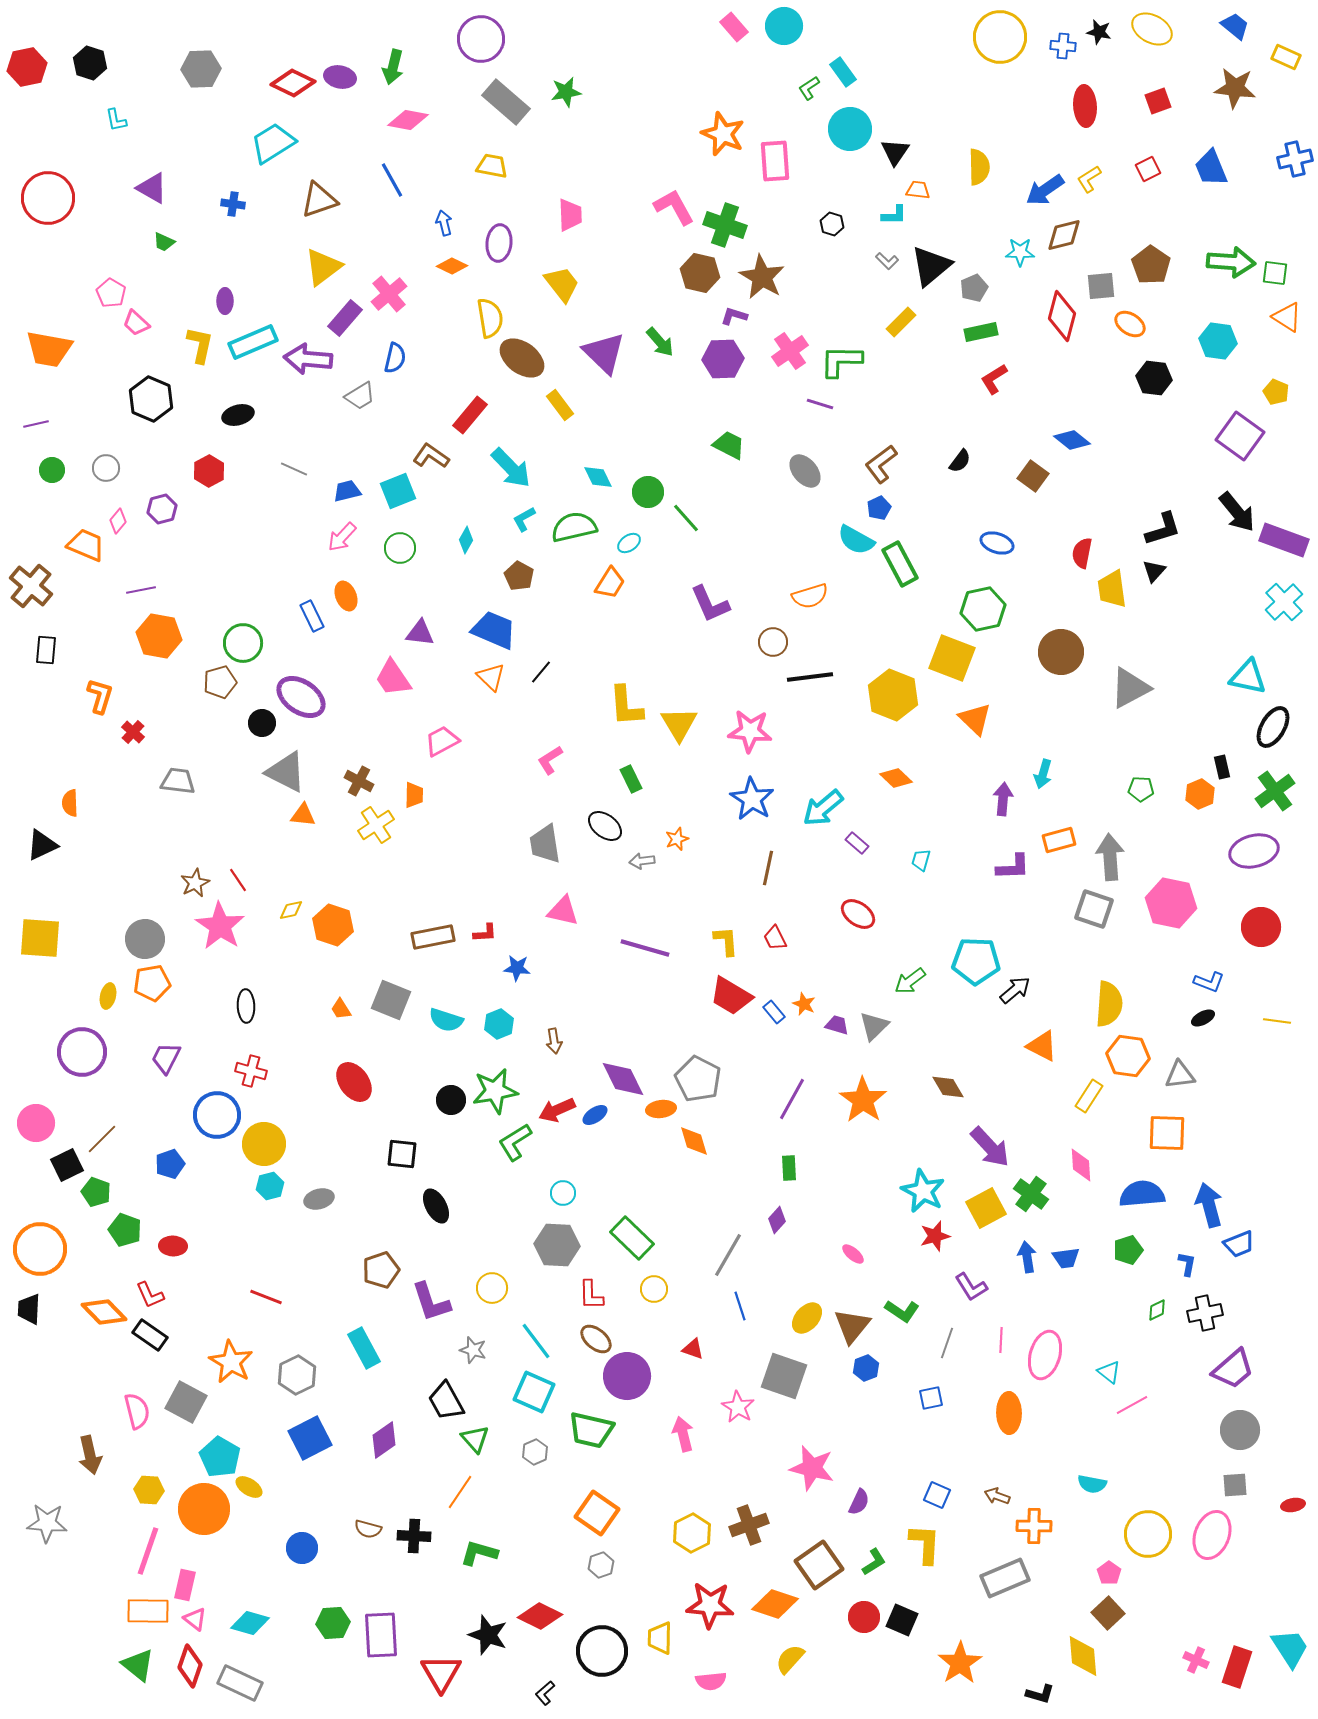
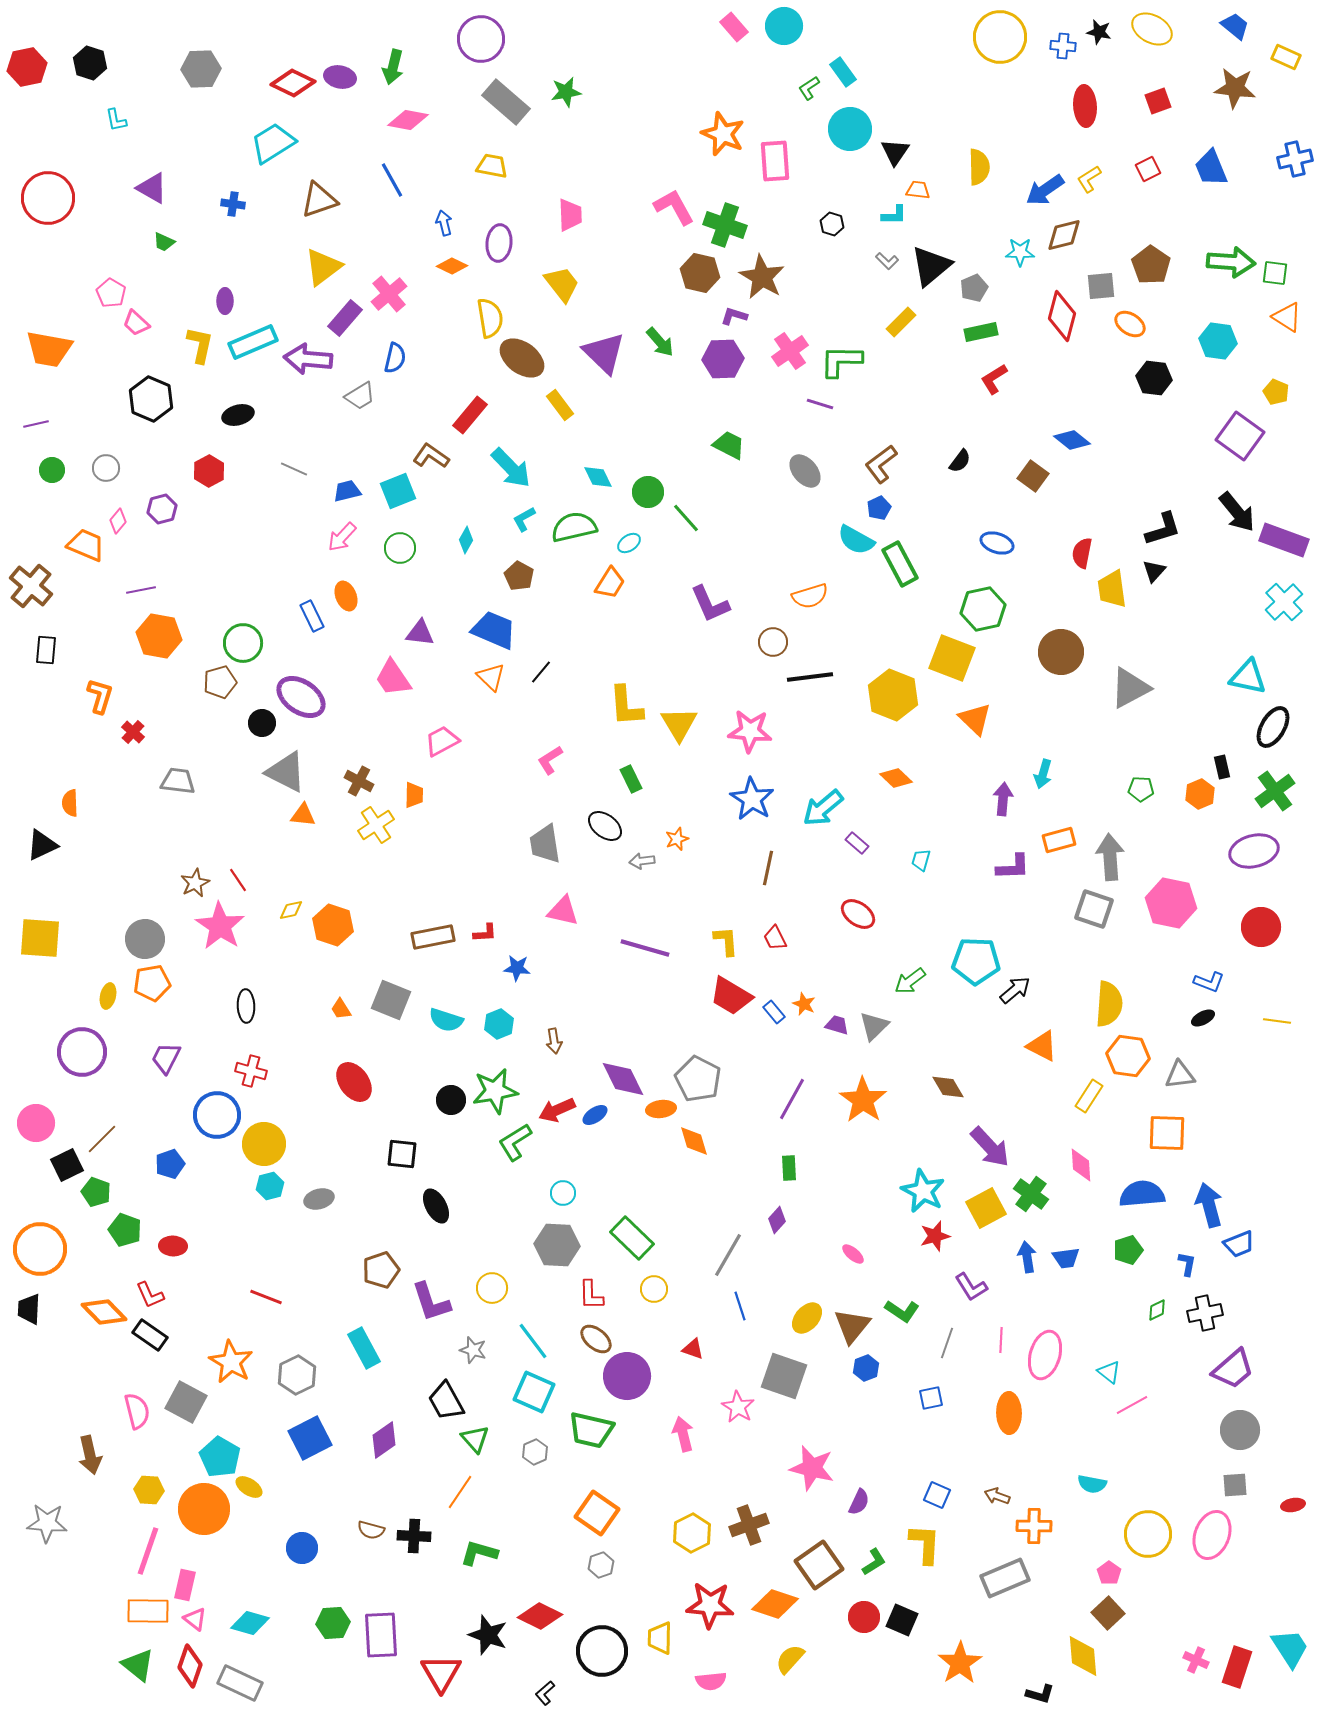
cyan line at (536, 1341): moved 3 px left
brown semicircle at (368, 1529): moved 3 px right, 1 px down
